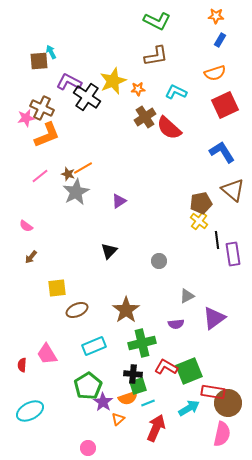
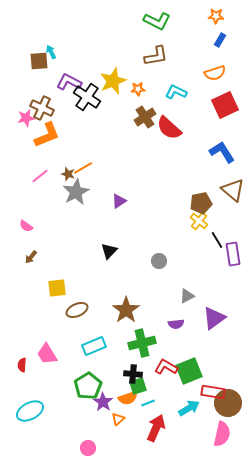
black line at (217, 240): rotated 24 degrees counterclockwise
